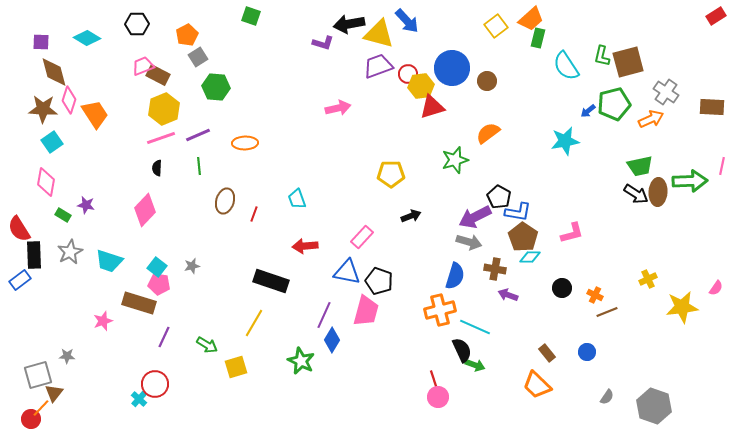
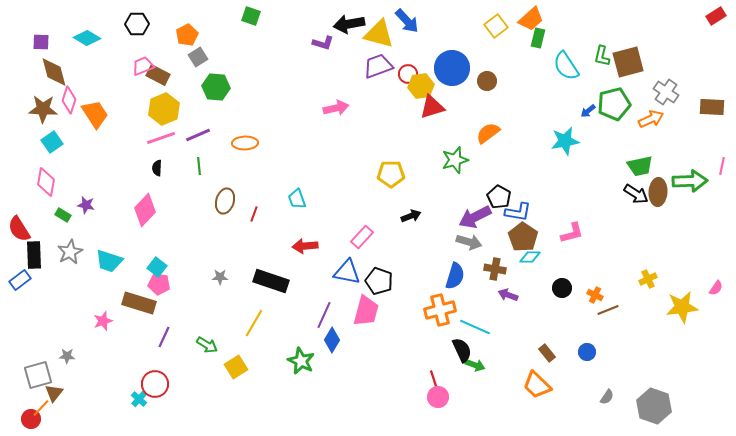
pink arrow at (338, 108): moved 2 px left
gray star at (192, 266): moved 28 px right, 11 px down; rotated 14 degrees clockwise
brown line at (607, 312): moved 1 px right, 2 px up
yellow square at (236, 367): rotated 15 degrees counterclockwise
